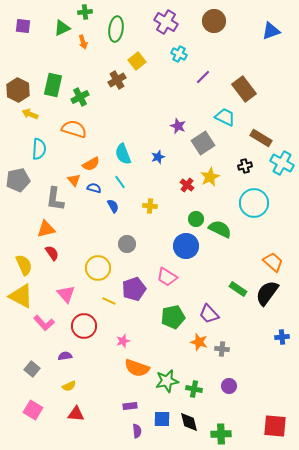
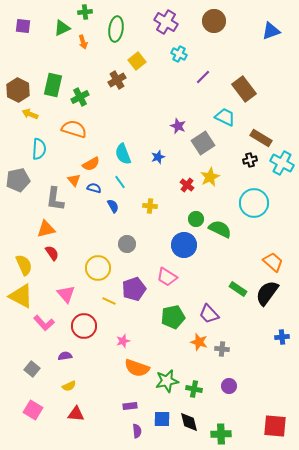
black cross at (245, 166): moved 5 px right, 6 px up
blue circle at (186, 246): moved 2 px left, 1 px up
